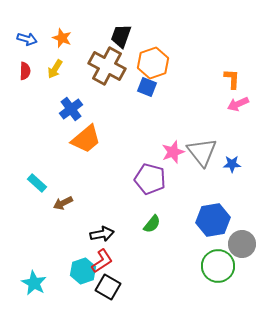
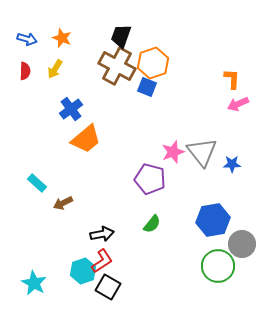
brown cross: moved 10 px right
